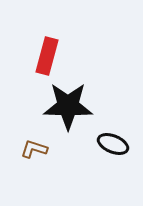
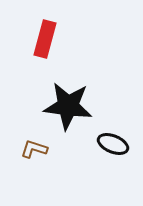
red rectangle: moved 2 px left, 17 px up
black star: rotated 6 degrees clockwise
